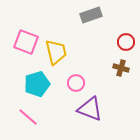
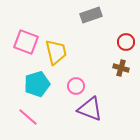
pink circle: moved 3 px down
